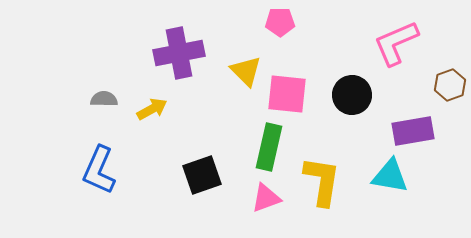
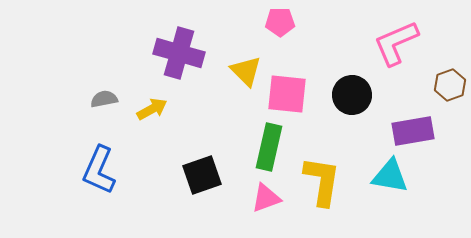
purple cross: rotated 27 degrees clockwise
gray semicircle: rotated 12 degrees counterclockwise
